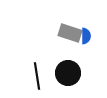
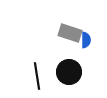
blue semicircle: moved 4 px down
black circle: moved 1 px right, 1 px up
